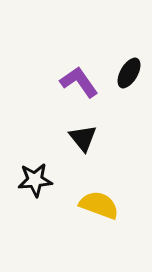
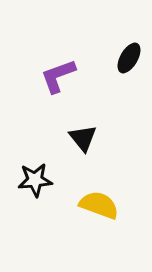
black ellipse: moved 15 px up
purple L-shape: moved 21 px left, 6 px up; rotated 75 degrees counterclockwise
